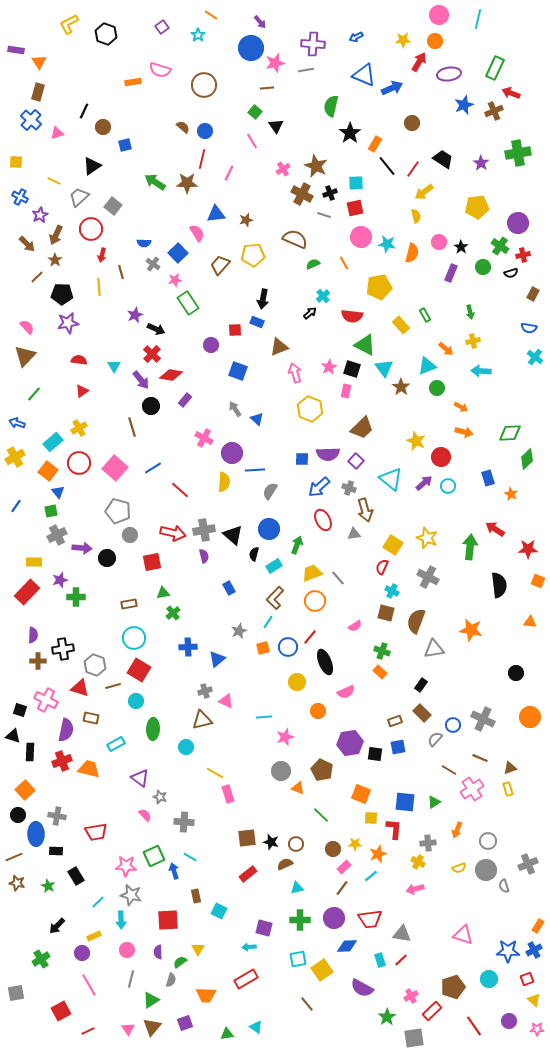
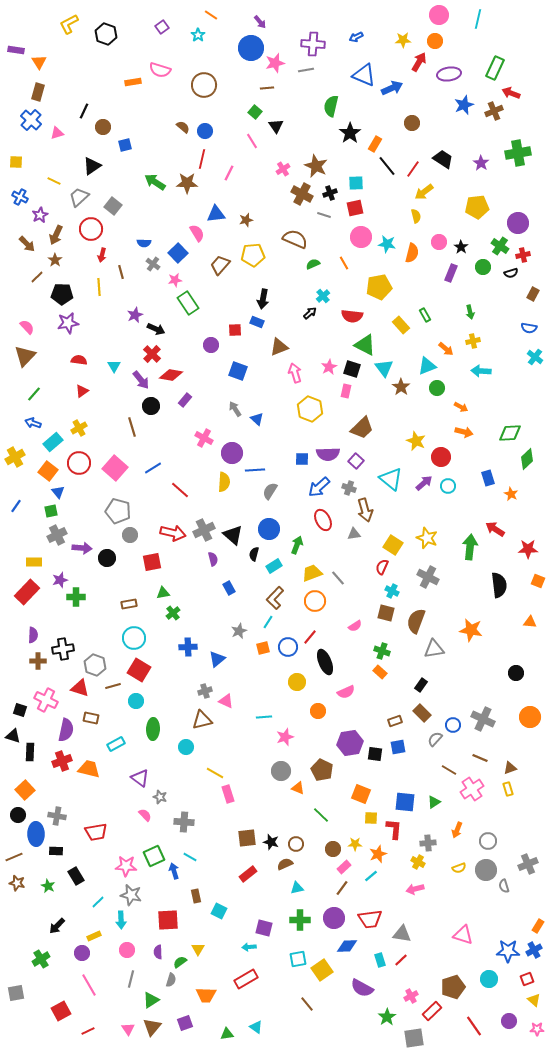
blue arrow at (17, 423): moved 16 px right
gray cross at (204, 530): rotated 15 degrees counterclockwise
purple semicircle at (204, 556): moved 9 px right, 3 px down
